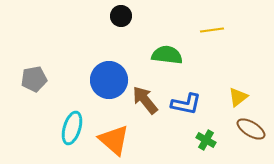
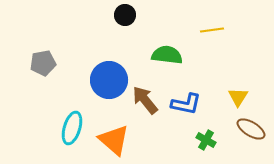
black circle: moved 4 px right, 1 px up
gray pentagon: moved 9 px right, 16 px up
yellow triangle: rotated 20 degrees counterclockwise
